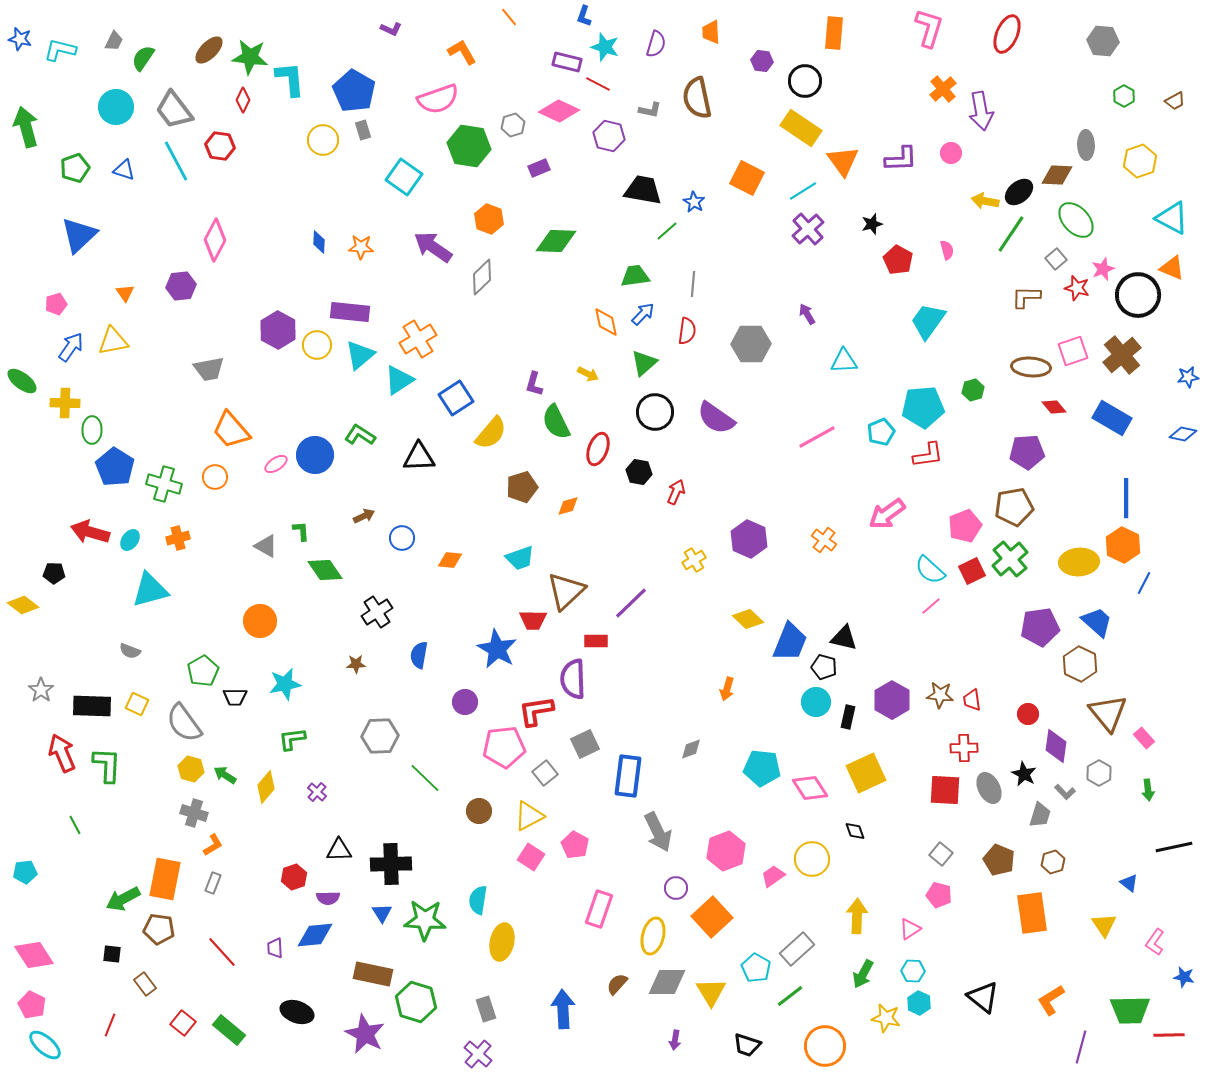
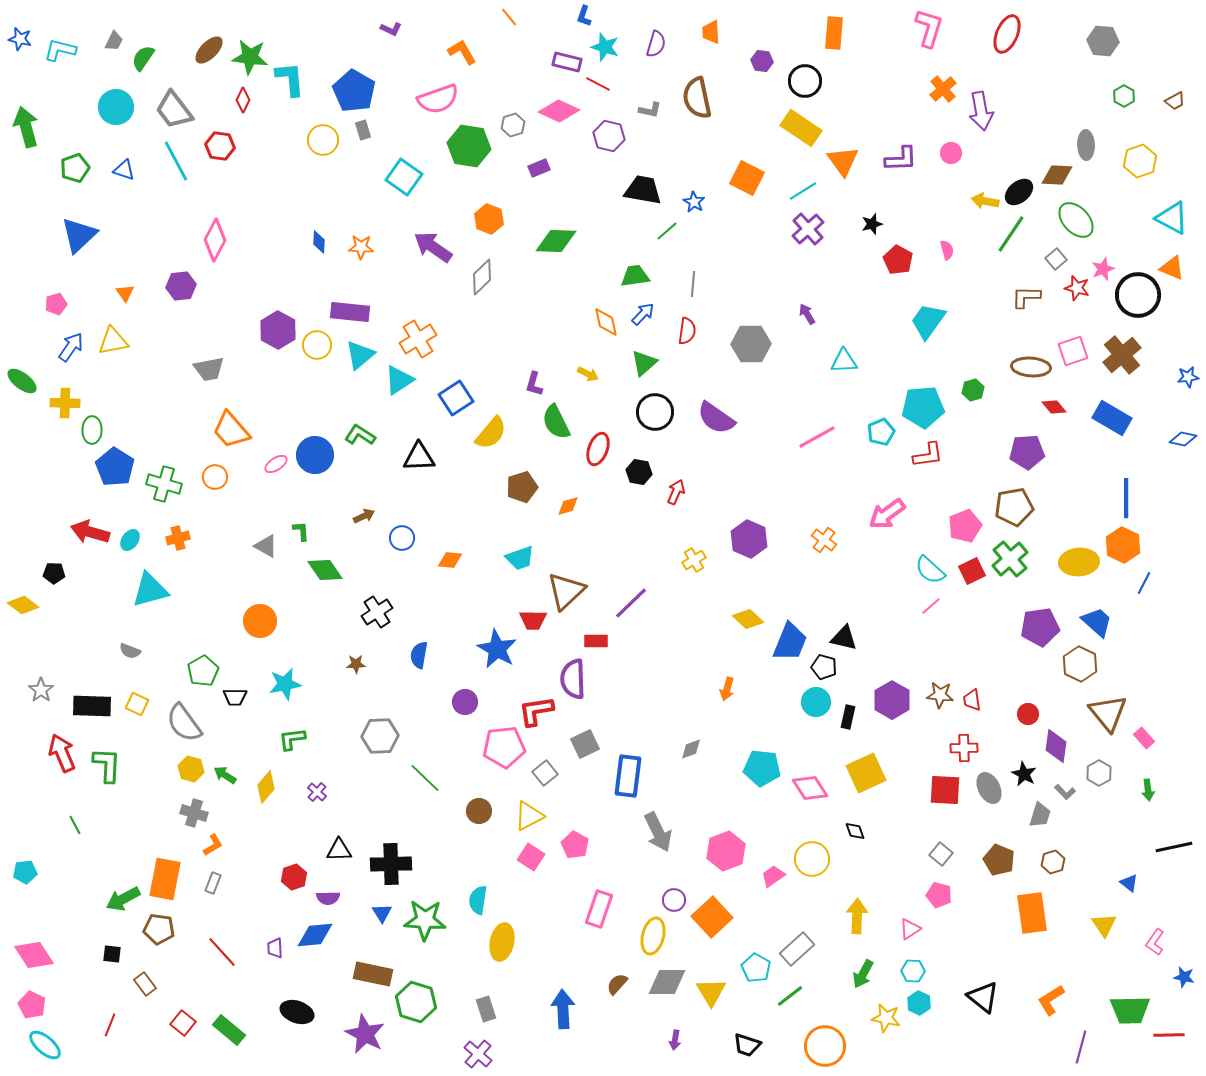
blue diamond at (1183, 434): moved 5 px down
purple circle at (676, 888): moved 2 px left, 12 px down
